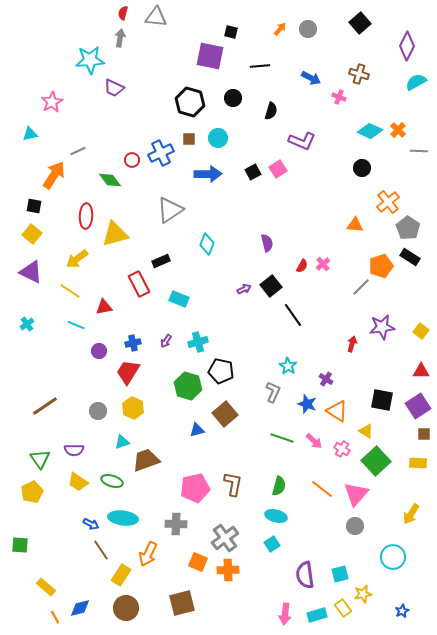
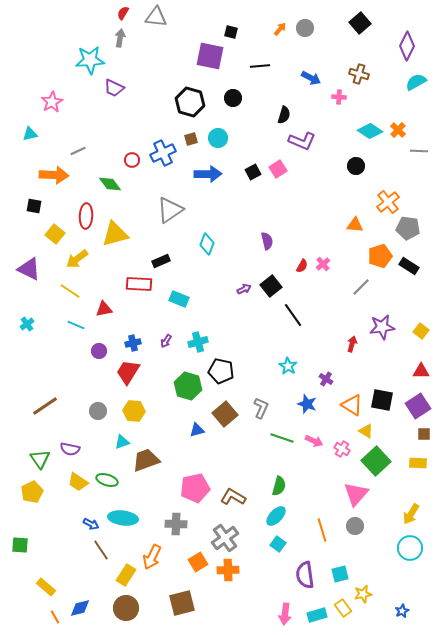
red semicircle at (123, 13): rotated 16 degrees clockwise
gray circle at (308, 29): moved 3 px left, 1 px up
pink cross at (339, 97): rotated 16 degrees counterclockwise
black semicircle at (271, 111): moved 13 px right, 4 px down
cyan diamond at (370, 131): rotated 10 degrees clockwise
brown square at (189, 139): moved 2 px right; rotated 16 degrees counterclockwise
blue cross at (161, 153): moved 2 px right
black circle at (362, 168): moved 6 px left, 2 px up
orange arrow at (54, 175): rotated 60 degrees clockwise
green diamond at (110, 180): moved 4 px down
gray pentagon at (408, 228): rotated 25 degrees counterclockwise
yellow square at (32, 234): moved 23 px right
purple semicircle at (267, 243): moved 2 px up
black rectangle at (410, 257): moved 1 px left, 9 px down
orange pentagon at (381, 266): moved 1 px left, 10 px up
purple triangle at (31, 272): moved 2 px left, 3 px up
red rectangle at (139, 284): rotated 60 degrees counterclockwise
red triangle at (104, 307): moved 2 px down
gray L-shape at (273, 392): moved 12 px left, 16 px down
yellow hexagon at (133, 408): moved 1 px right, 3 px down; rotated 20 degrees counterclockwise
orange triangle at (337, 411): moved 15 px right, 6 px up
pink arrow at (314, 441): rotated 18 degrees counterclockwise
purple semicircle at (74, 450): moved 4 px left, 1 px up; rotated 12 degrees clockwise
green ellipse at (112, 481): moved 5 px left, 1 px up
brown L-shape at (233, 484): moved 13 px down; rotated 70 degrees counterclockwise
orange line at (322, 489): moved 41 px down; rotated 35 degrees clockwise
cyan ellipse at (276, 516): rotated 60 degrees counterclockwise
cyan square at (272, 544): moved 6 px right; rotated 21 degrees counterclockwise
orange arrow at (148, 554): moved 4 px right, 3 px down
cyan circle at (393, 557): moved 17 px right, 9 px up
orange square at (198, 562): rotated 36 degrees clockwise
yellow rectangle at (121, 575): moved 5 px right
